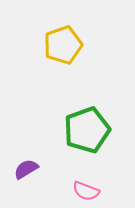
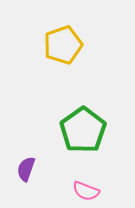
green pentagon: moved 4 px left; rotated 15 degrees counterclockwise
purple semicircle: rotated 40 degrees counterclockwise
